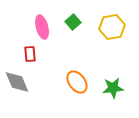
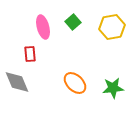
pink ellipse: moved 1 px right
orange ellipse: moved 2 px left, 1 px down; rotated 10 degrees counterclockwise
